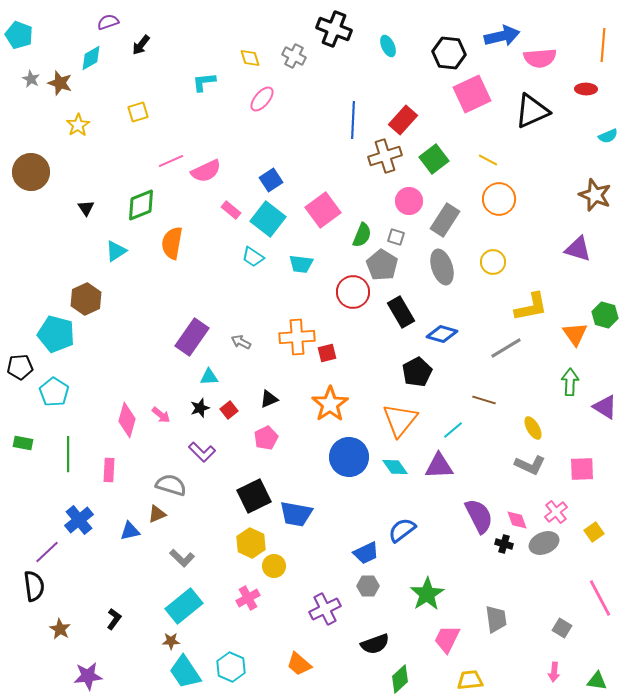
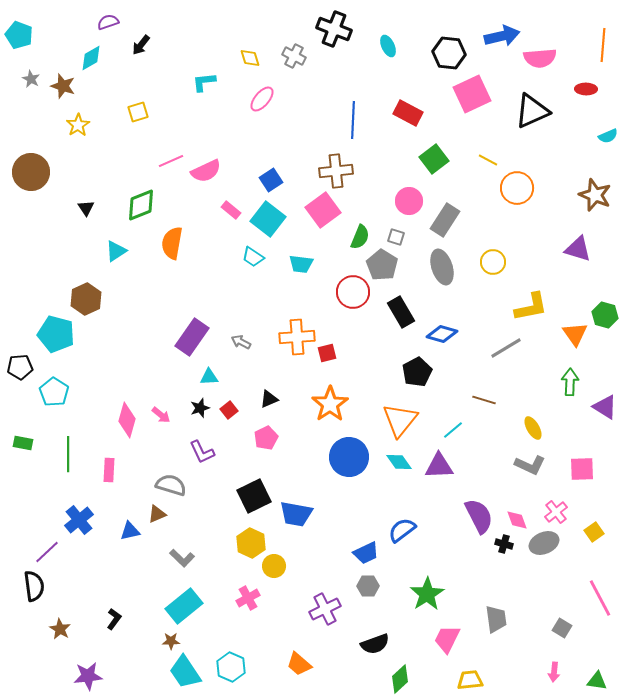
brown star at (60, 83): moved 3 px right, 3 px down
red rectangle at (403, 120): moved 5 px right, 7 px up; rotated 76 degrees clockwise
brown cross at (385, 156): moved 49 px left, 15 px down; rotated 12 degrees clockwise
orange circle at (499, 199): moved 18 px right, 11 px up
green semicircle at (362, 235): moved 2 px left, 2 px down
purple L-shape at (202, 452): rotated 20 degrees clockwise
cyan diamond at (395, 467): moved 4 px right, 5 px up
